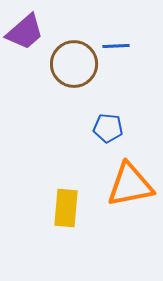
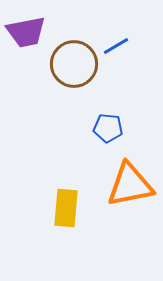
purple trapezoid: moved 1 px right; rotated 30 degrees clockwise
blue line: rotated 28 degrees counterclockwise
